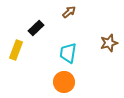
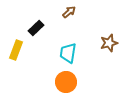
orange circle: moved 2 px right
